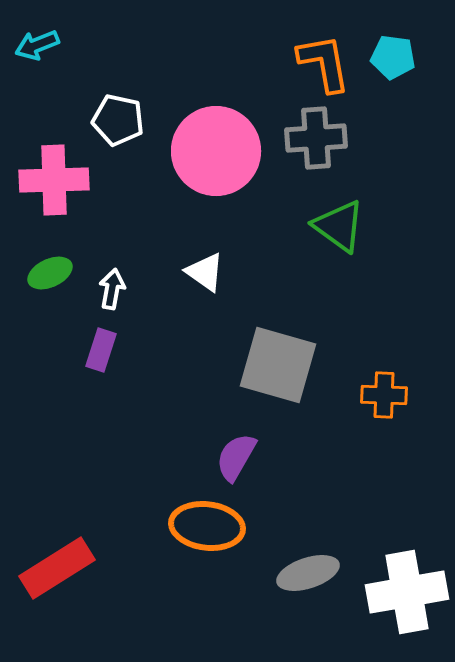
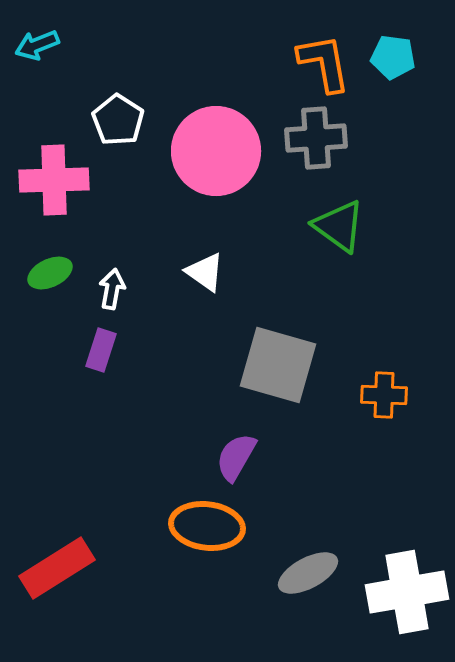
white pentagon: rotated 21 degrees clockwise
gray ellipse: rotated 10 degrees counterclockwise
